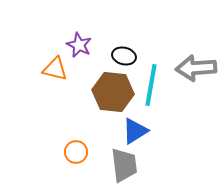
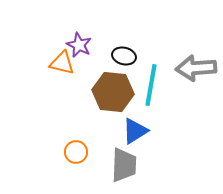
orange triangle: moved 7 px right, 6 px up
gray trapezoid: rotated 9 degrees clockwise
